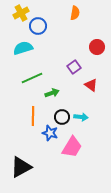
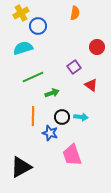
green line: moved 1 px right, 1 px up
pink trapezoid: moved 8 px down; rotated 130 degrees clockwise
